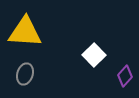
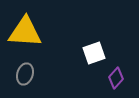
white square: moved 2 px up; rotated 25 degrees clockwise
purple diamond: moved 9 px left, 2 px down
